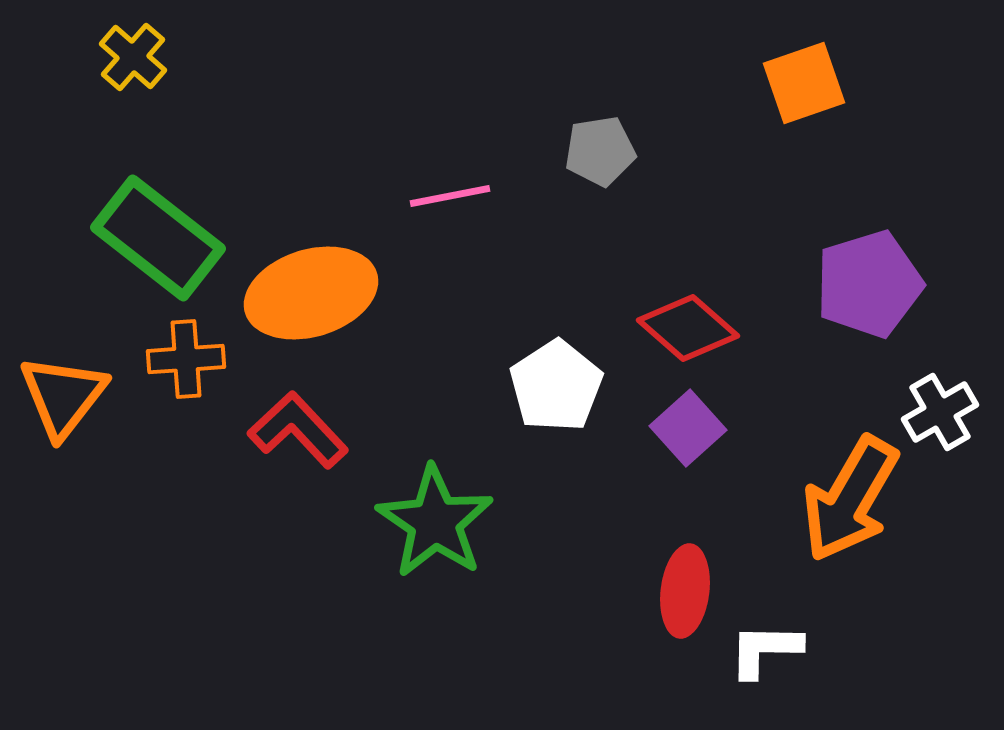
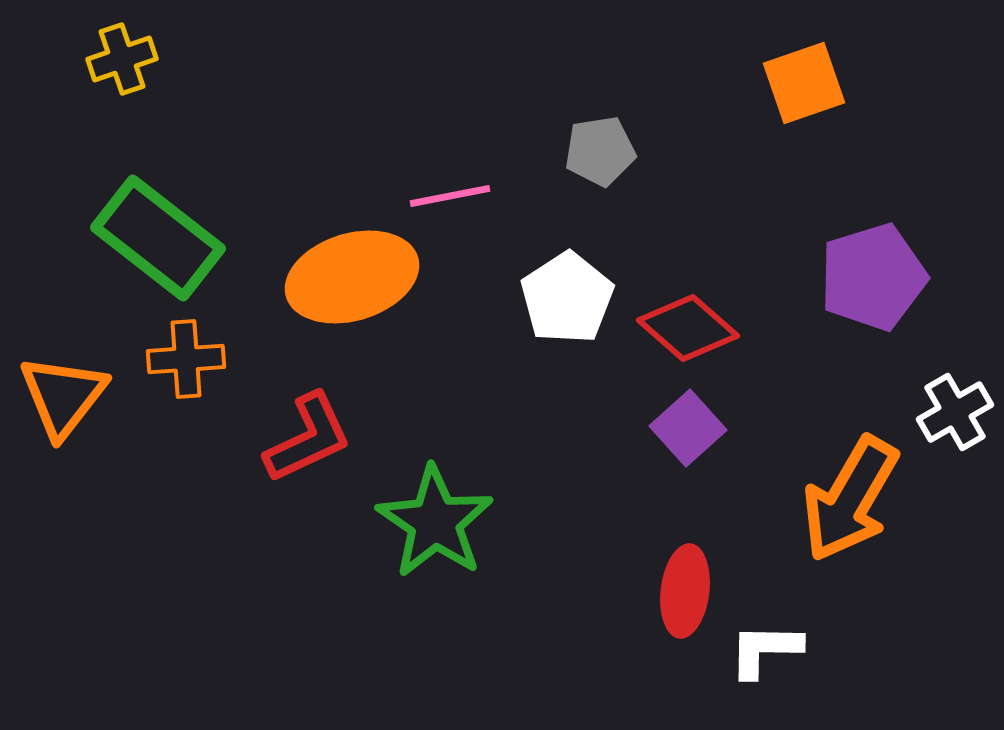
yellow cross: moved 11 px left, 2 px down; rotated 30 degrees clockwise
purple pentagon: moved 4 px right, 7 px up
orange ellipse: moved 41 px right, 16 px up
white pentagon: moved 11 px right, 88 px up
white cross: moved 15 px right
red L-shape: moved 10 px right, 8 px down; rotated 108 degrees clockwise
